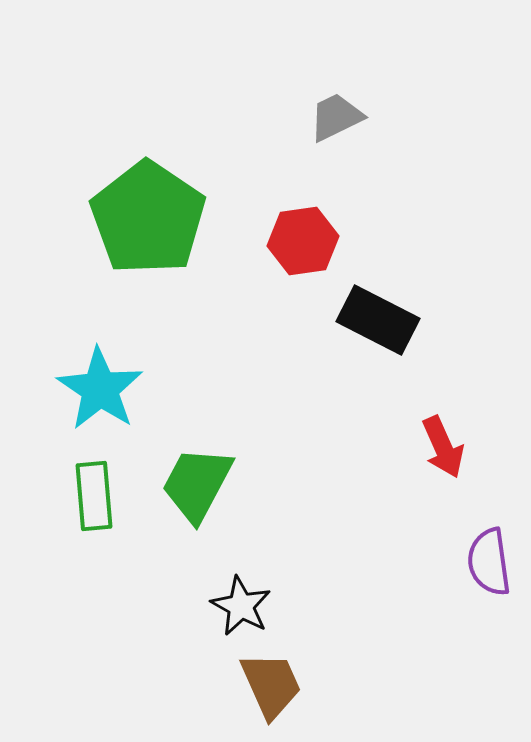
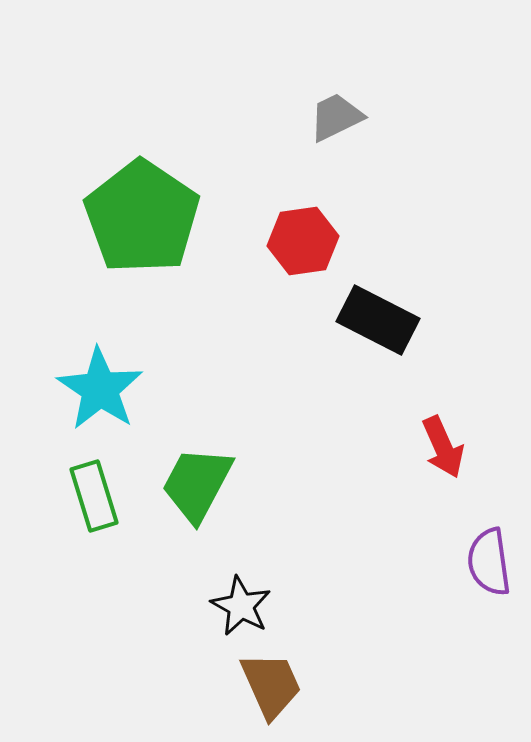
green pentagon: moved 6 px left, 1 px up
green rectangle: rotated 12 degrees counterclockwise
